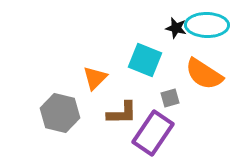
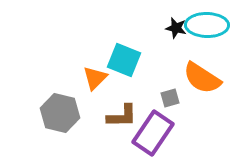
cyan square: moved 21 px left
orange semicircle: moved 2 px left, 4 px down
brown L-shape: moved 3 px down
